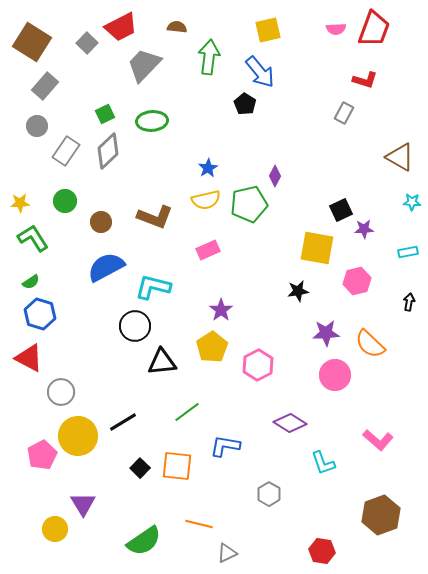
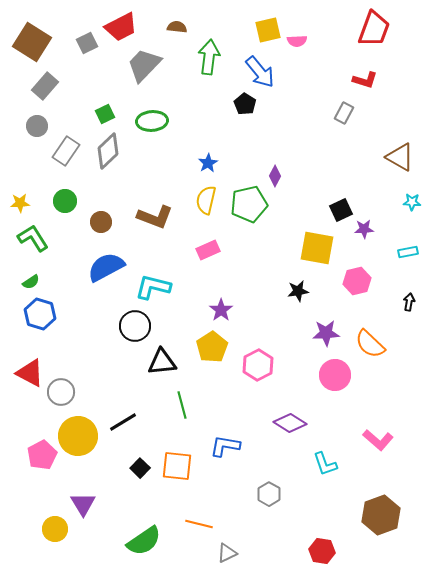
pink semicircle at (336, 29): moved 39 px left, 12 px down
gray square at (87, 43): rotated 20 degrees clockwise
blue star at (208, 168): moved 5 px up
yellow semicircle at (206, 200): rotated 116 degrees clockwise
red triangle at (29, 358): moved 1 px right, 15 px down
green line at (187, 412): moved 5 px left, 7 px up; rotated 68 degrees counterclockwise
cyan L-shape at (323, 463): moved 2 px right, 1 px down
